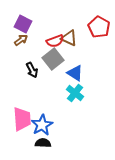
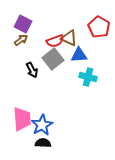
blue triangle: moved 4 px right, 18 px up; rotated 36 degrees counterclockwise
cyan cross: moved 13 px right, 16 px up; rotated 24 degrees counterclockwise
